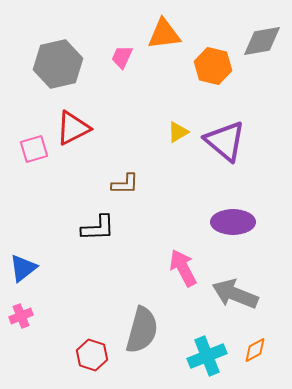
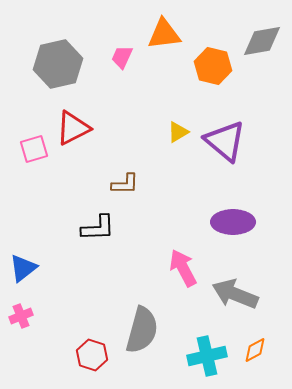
cyan cross: rotated 9 degrees clockwise
